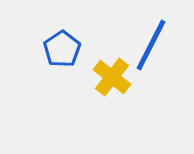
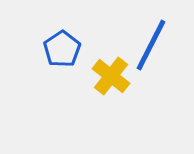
yellow cross: moved 1 px left, 1 px up
